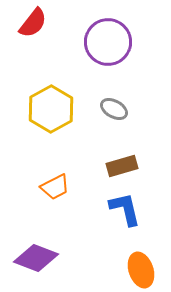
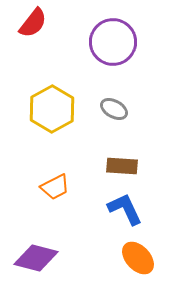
purple circle: moved 5 px right
yellow hexagon: moved 1 px right
brown rectangle: rotated 20 degrees clockwise
blue L-shape: rotated 12 degrees counterclockwise
purple diamond: rotated 6 degrees counterclockwise
orange ellipse: moved 3 px left, 12 px up; rotated 24 degrees counterclockwise
